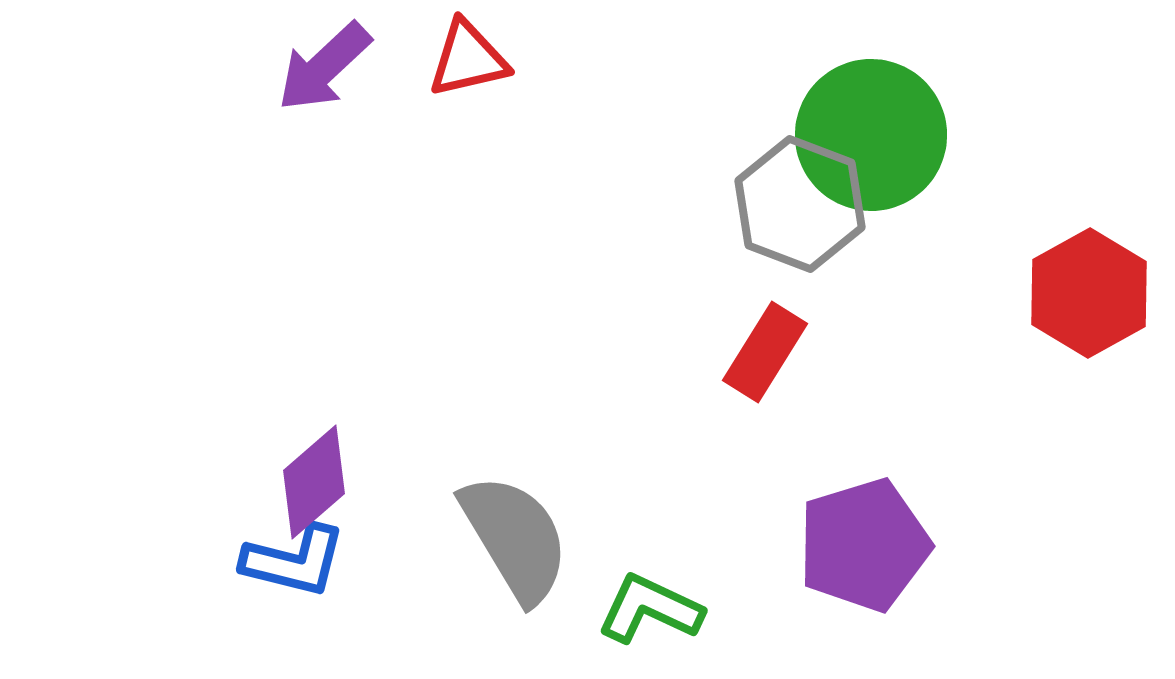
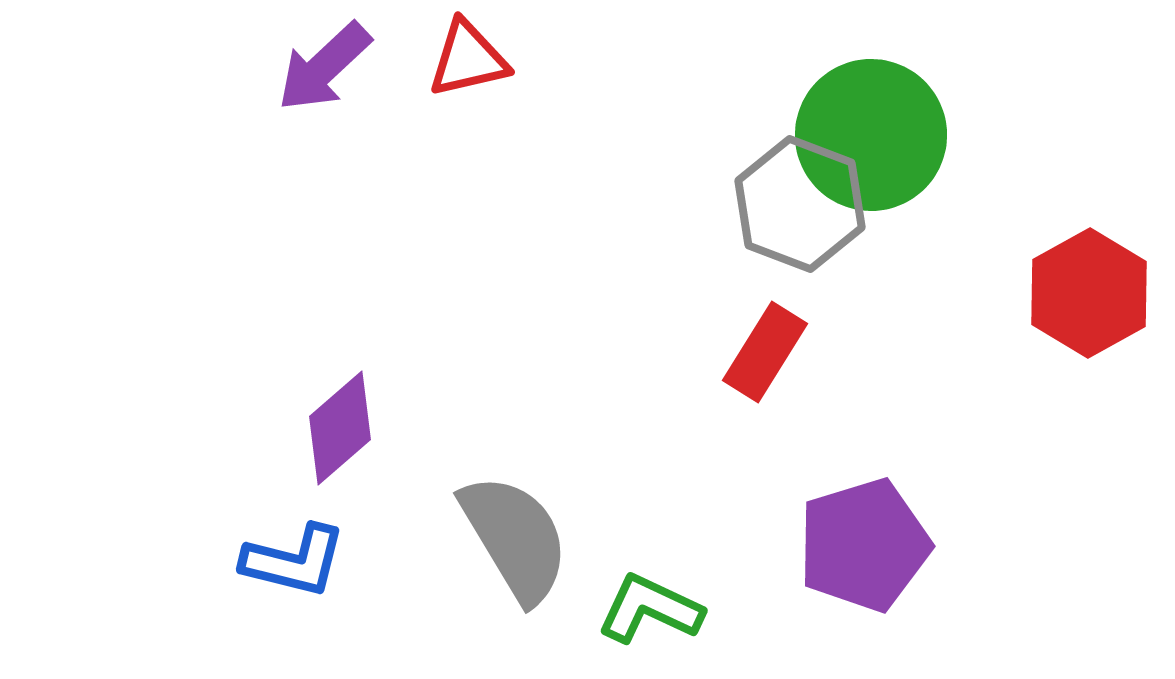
purple diamond: moved 26 px right, 54 px up
